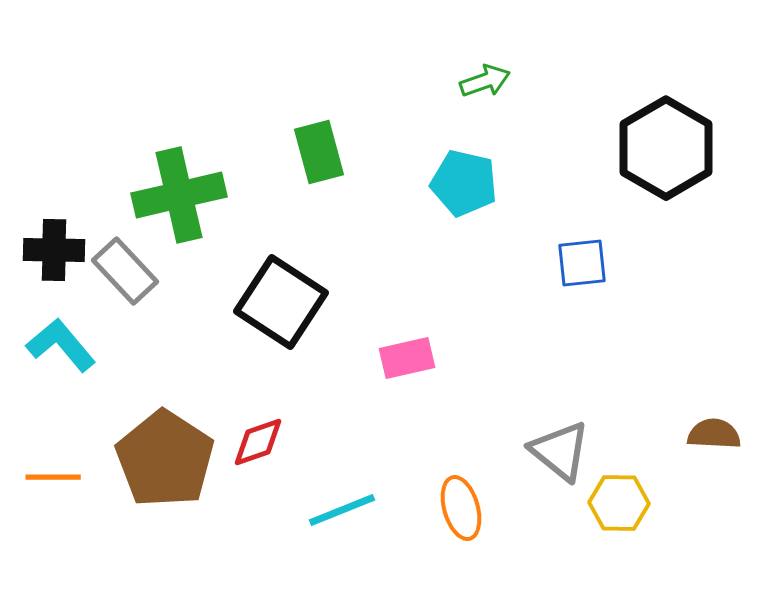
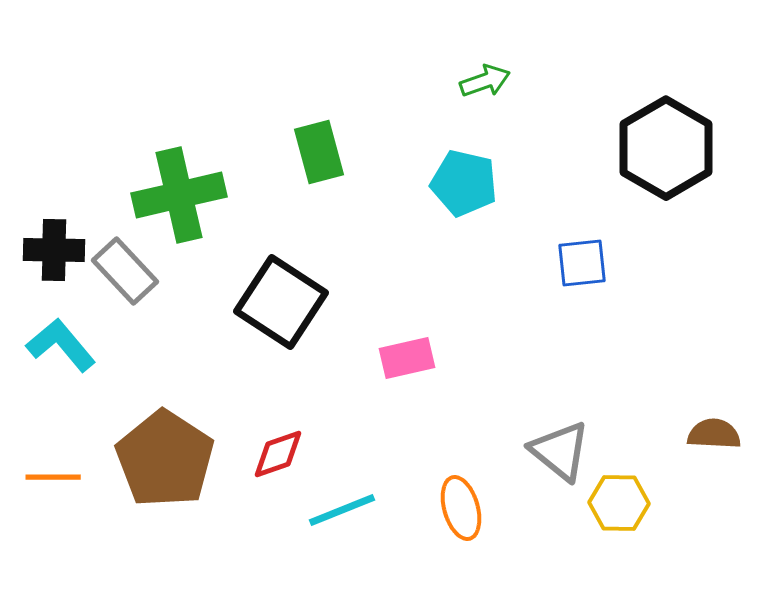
red diamond: moved 20 px right, 12 px down
